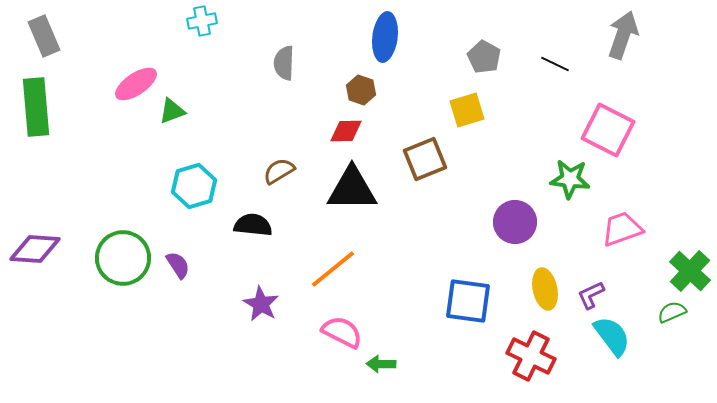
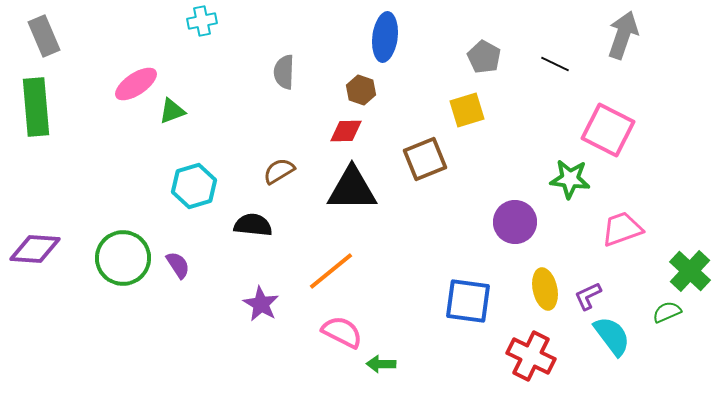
gray semicircle: moved 9 px down
orange line: moved 2 px left, 2 px down
purple L-shape: moved 3 px left, 1 px down
green semicircle: moved 5 px left
